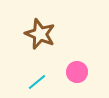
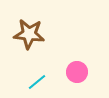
brown star: moved 11 px left; rotated 16 degrees counterclockwise
